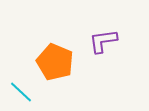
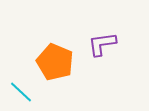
purple L-shape: moved 1 px left, 3 px down
